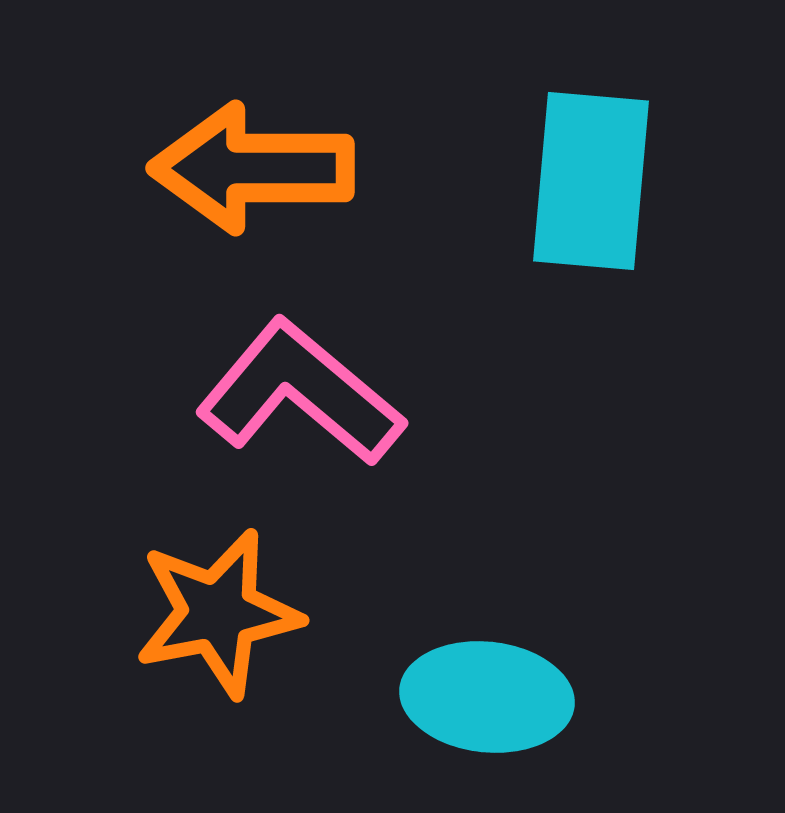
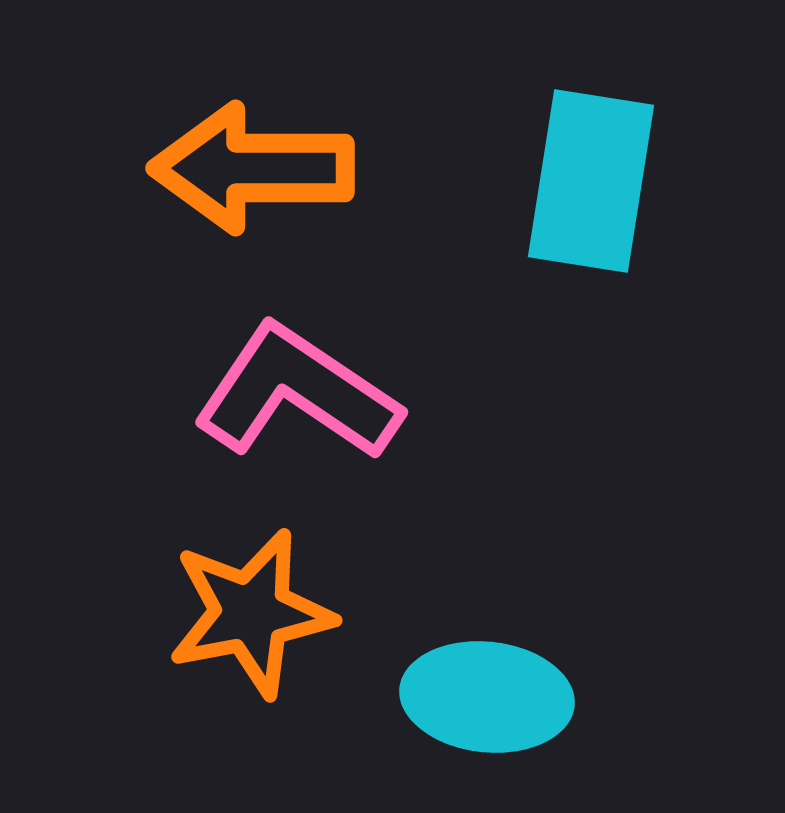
cyan rectangle: rotated 4 degrees clockwise
pink L-shape: moved 3 px left; rotated 6 degrees counterclockwise
orange star: moved 33 px right
